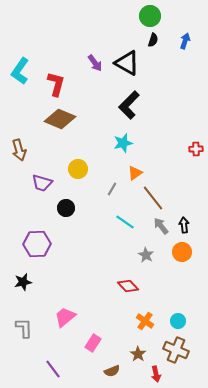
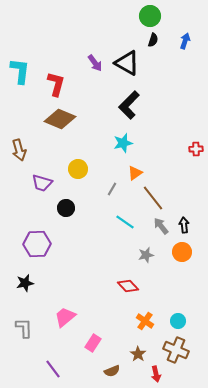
cyan L-shape: rotated 152 degrees clockwise
gray star: rotated 28 degrees clockwise
black star: moved 2 px right, 1 px down
